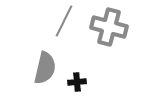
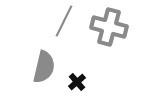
gray semicircle: moved 1 px left, 1 px up
black cross: rotated 36 degrees counterclockwise
